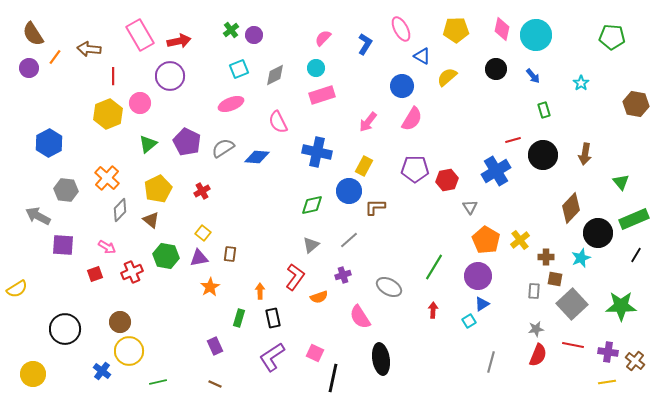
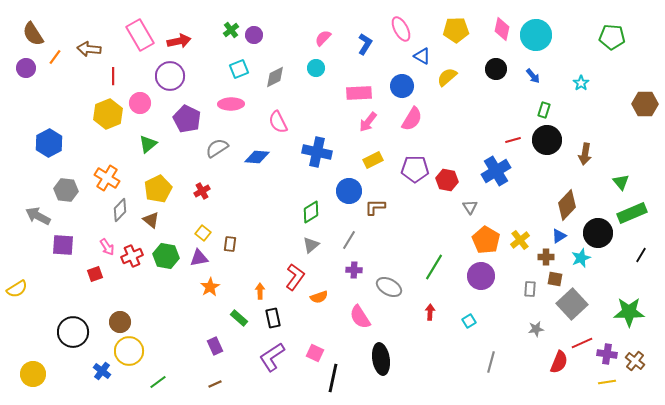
purple circle at (29, 68): moved 3 px left
gray diamond at (275, 75): moved 2 px down
pink rectangle at (322, 95): moved 37 px right, 2 px up; rotated 15 degrees clockwise
pink ellipse at (231, 104): rotated 20 degrees clockwise
brown hexagon at (636, 104): moved 9 px right; rotated 10 degrees counterclockwise
green rectangle at (544, 110): rotated 35 degrees clockwise
purple pentagon at (187, 142): moved 23 px up
gray semicircle at (223, 148): moved 6 px left
black circle at (543, 155): moved 4 px right, 15 px up
yellow rectangle at (364, 166): moved 9 px right, 6 px up; rotated 36 degrees clockwise
orange cross at (107, 178): rotated 10 degrees counterclockwise
red hexagon at (447, 180): rotated 20 degrees clockwise
green diamond at (312, 205): moved 1 px left, 7 px down; rotated 20 degrees counterclockwise
brown diamond at (571, 208): moved 4 px left, 3 px up
green rectangle at (634, 219): moved 2 px left, 6 px up
gray line at (349, 240): rotated 18 degrees counterclockwise
pink arrow at (107, 247): rotated 24 degrees clockwise
brown rectangle at (230, 254): moved 10 px up
black line at (636, 255): moved 5 px right
red cross at (132, 272): moved 16 px up
purple cross at (343, 275): moved 11 px right, 5 px up; rotated 21 degrees clockwise
purple circle at (478, 276): moved 3 px right
gray rectangle at (534, 291): moved 4 px left, 2 px up
blue triangle at (482, 304): moved 77 px right, 68 px up
green star at (621, 306): moved 8 px right, 6 px down
red arrow at (433, 310): moved 3 px left, 2 px down
green rectangle at (239, 318): rotated 66 degrees counterclockwise
black circle at (65, 329): moved 8 px right, 3 px down
red line at (573, 345): moved 9 px right, 2 px up; rotated 35 degrees counterclockwise
purple cross at (608, 352): moved 1 px left, 2 px down
red semicircle at (538, 355): moved 21 px right, 7 px down
green line at (158, 382): rotated 24 degrees counterclockwise
brown line at (215, 384): rotated 48 degrees counterclockwise
